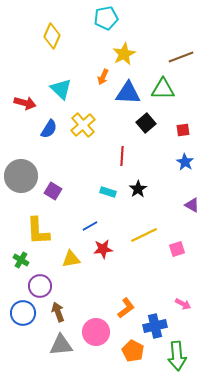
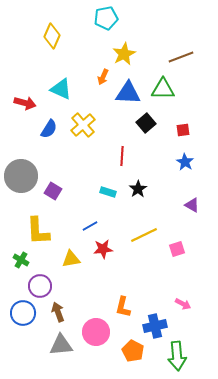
cyan triangle: rotated 20 degrees counterclockwise
orange L-shape: moved 3 px left, 1 px up; rotated 140 degrees clockwise
